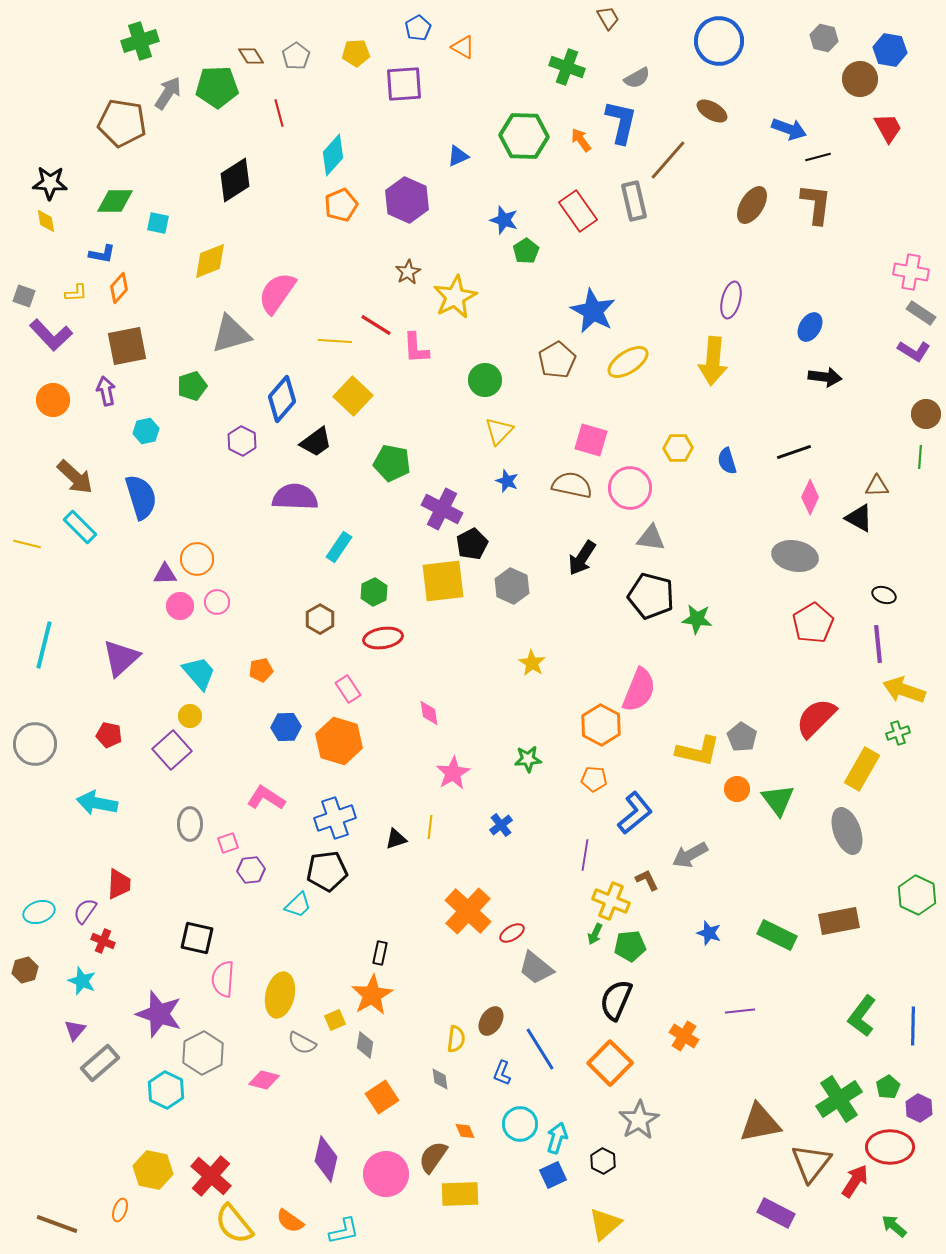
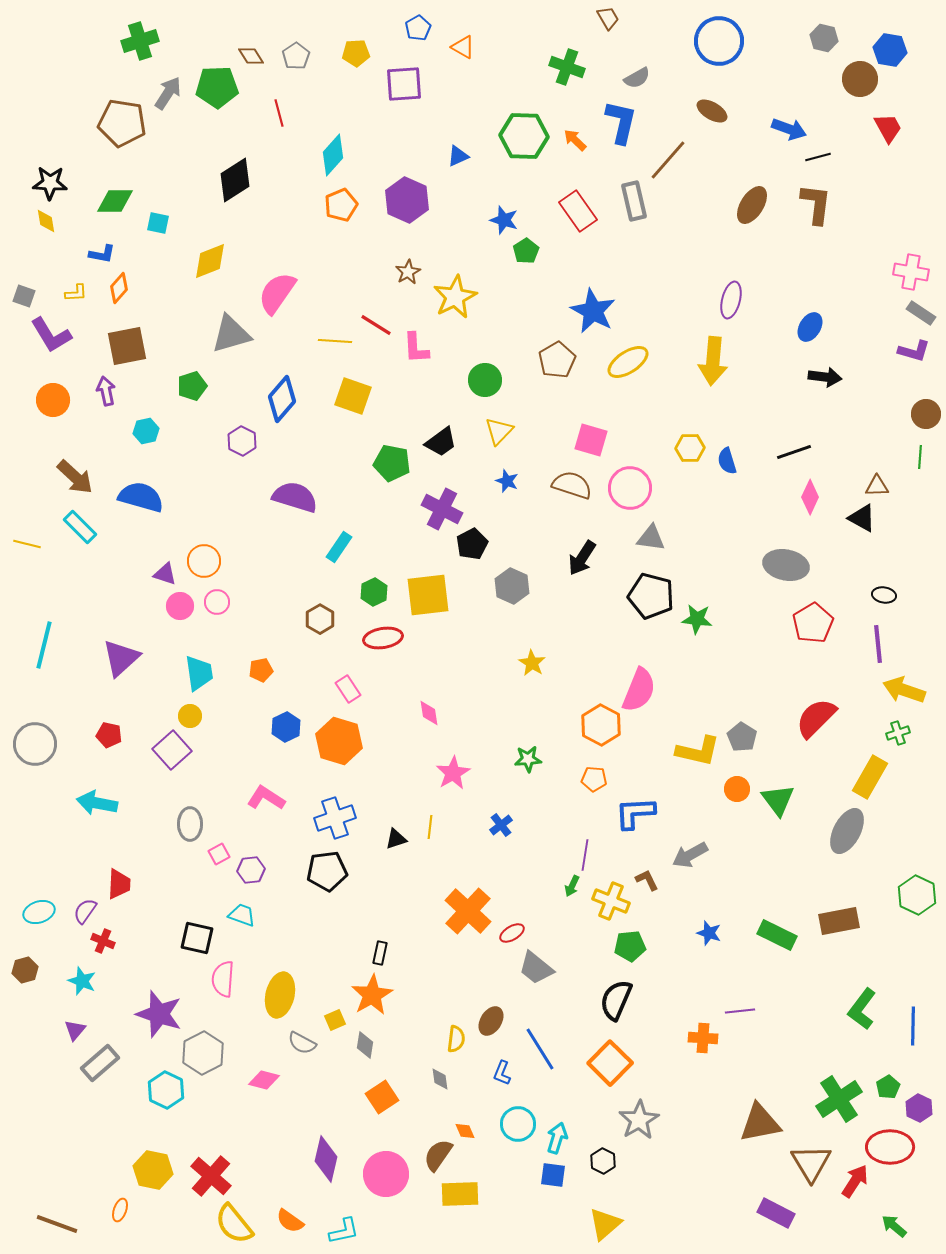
orange arrow at (581, 140): moved 6 px left; rotated 10 degrees counterclockwise
purple L-shape at (51, 335): rotated 12 degrees clockwise
purple L-shape at (914, 351): rotated 16 degrees counterclockwise
yellow square at (353, 396): rotated 24 degrees counterclockwise
black trapezoid at (316, 442): moved 125 px right
yellow hexagon at (678, 448): moved 12 px right
brown semicircle at (572, 485): rotated 6 degrees clockwise
blue semicircle at (141, 497): rotated 57 degrees counterclockwise
purple semicircle at (295, 497): rotated 15 degrees clockwise
black triangle at (859, 518): moved 3 px right
gray ellipse at (795, 556): moved 9 px left, 9 px down
orange circle at (197, 559): moved 7 px right, 2 px down
purple triangle at (165, 574): rotated 20 degrees clockwise
yellow square at (443, 581): moved 15 px left, 14 px down
black ellipse at (884, 595): rotated 10 degrees counterclockwise
cyan trapezoid at (199, 673): rotated 33 degrees clockwise
blue hexagon at (286, 727): rotated 24 degrees counterclockwise
yellow rectangle at (862, 769): moved 8 px right, 8 px down
blue L-shape at (635, 813): rotated 144 degrees counterclockwise
gray ellipse at (847, 831): rotated 48 degrees clockwise
pink square at (228, 843): moved 9 px left, 11 px down; rotated 10 degrees counterclockwise
cyan trapezoid at (298, 905): moved 56 px left, 10 px down; rotated 116 degrees counterclockwise
green arrow at (595, 934): moved 23 px left, 48 px up
green L-shape at (862, 1016): moved 7 px up
orange cross at (684, 1036): moved 19 px right, 2 px down; rotated 28 degrees counterclockwise
cyan circle at (520, 1124): moved 2 px left
brown semicircle at (433, 1157): moved 5 px right, 2 px up
brown triangle at (811, 1163): rotated 9 degrees counterclockwise
blue square at (553, 1175): rotated 32 degrees clockwise
